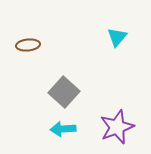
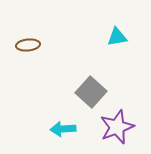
cyan triangle: rotated 40 degrees clockwise
gray square: moved 27 px right
